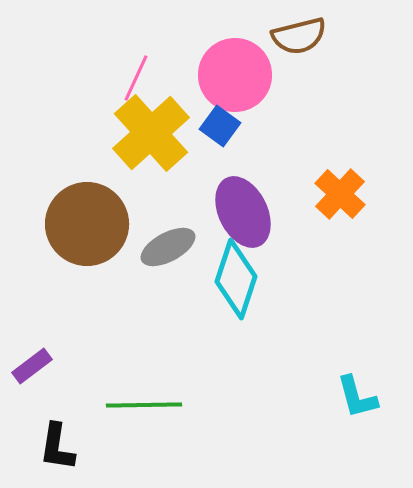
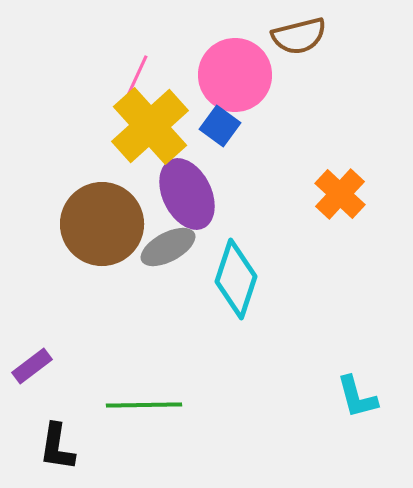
yellow cross: moved 1 px left, 7 px up
purple ellipse: moved 56 px left, 18 px up
brown circle: moved 15 px right
